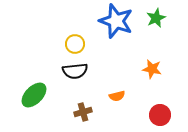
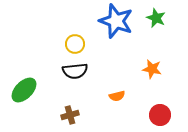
green star: rotated 24 degrees counterclockwise
green ellipse: moved 10 px left, 5 px up
brown cross: moved 13 px left, 3 px down
